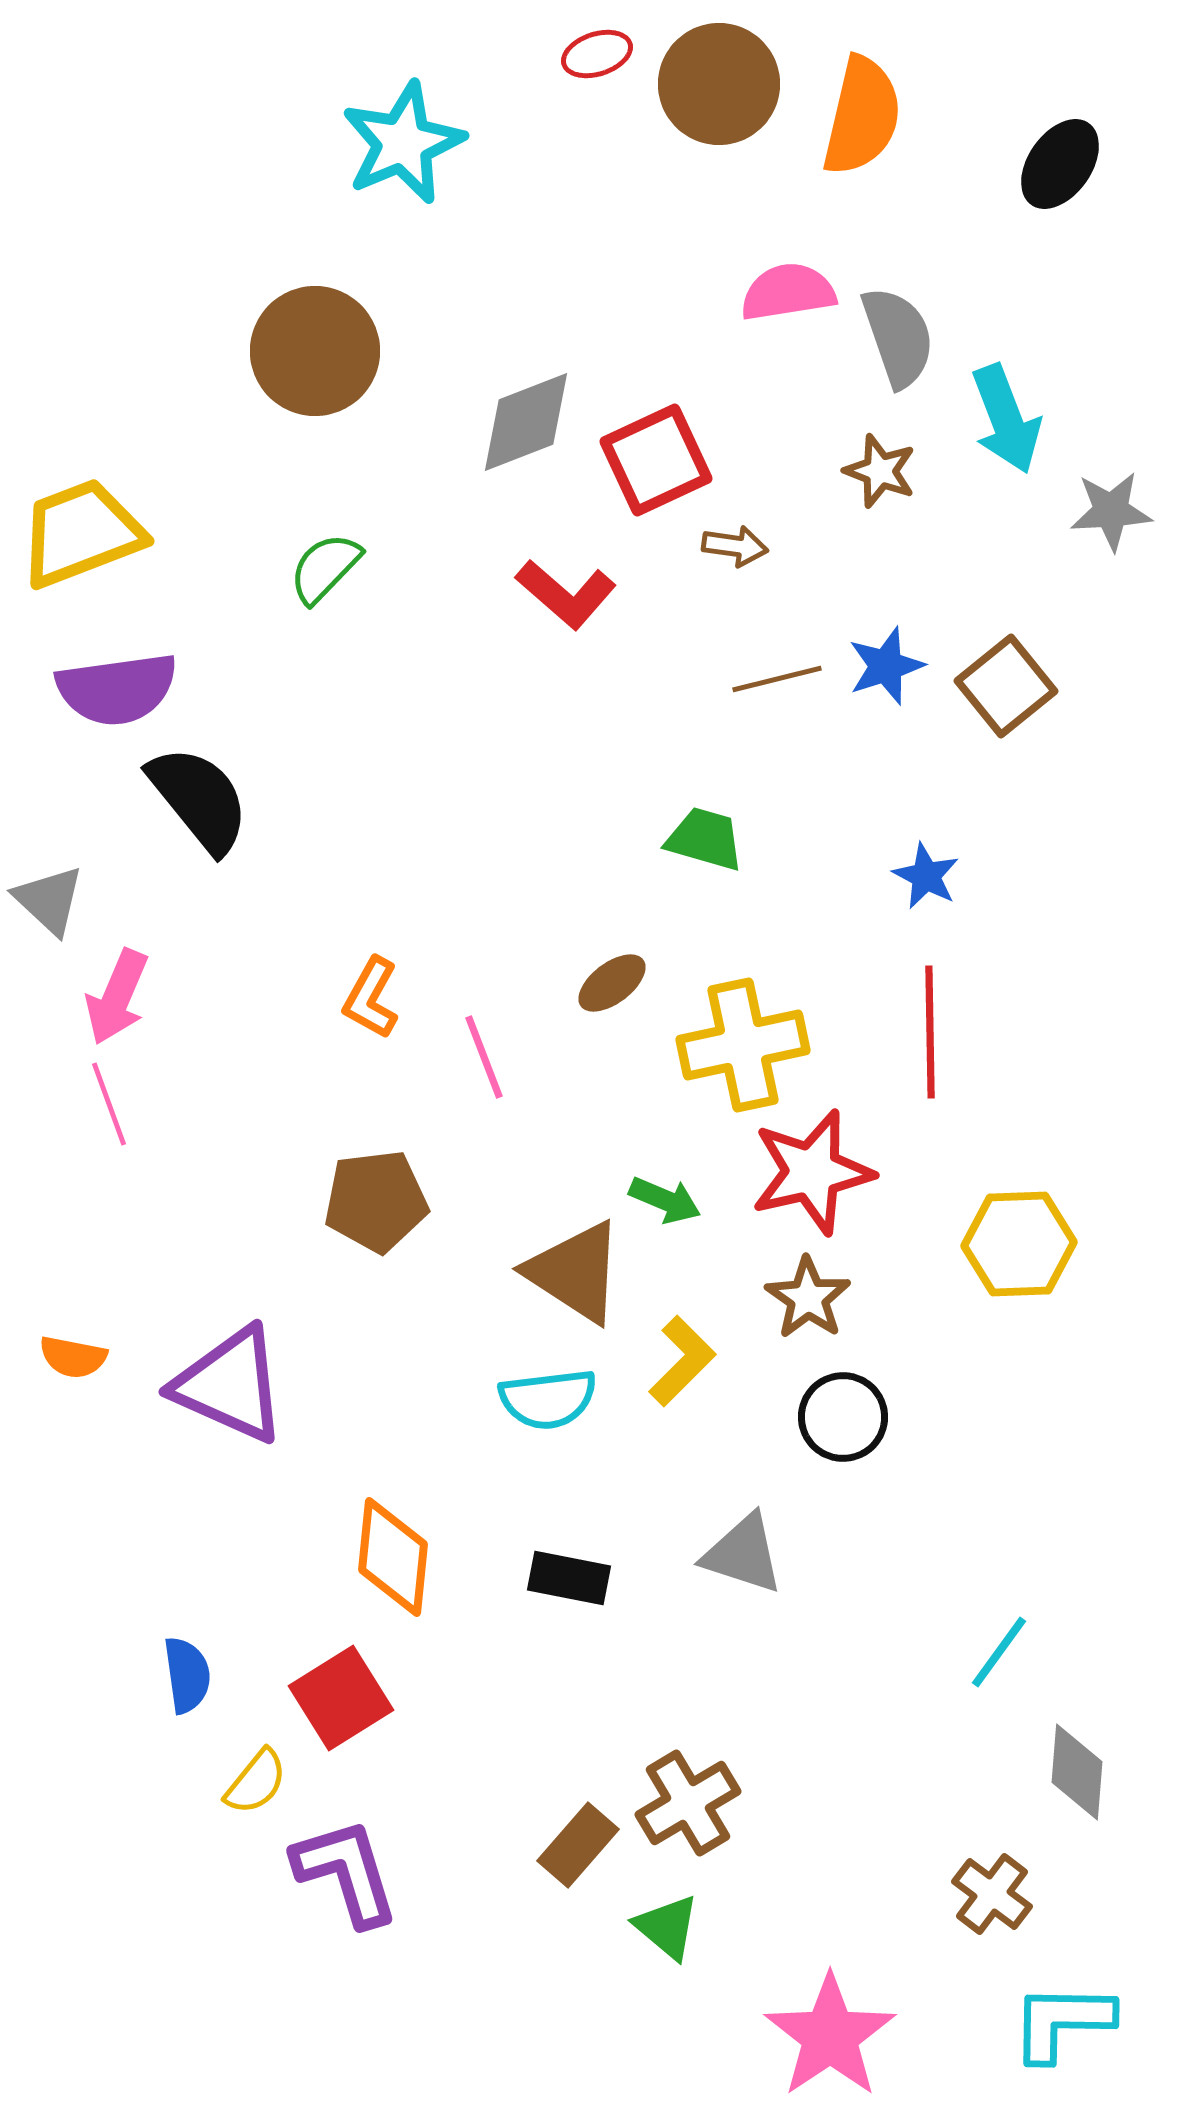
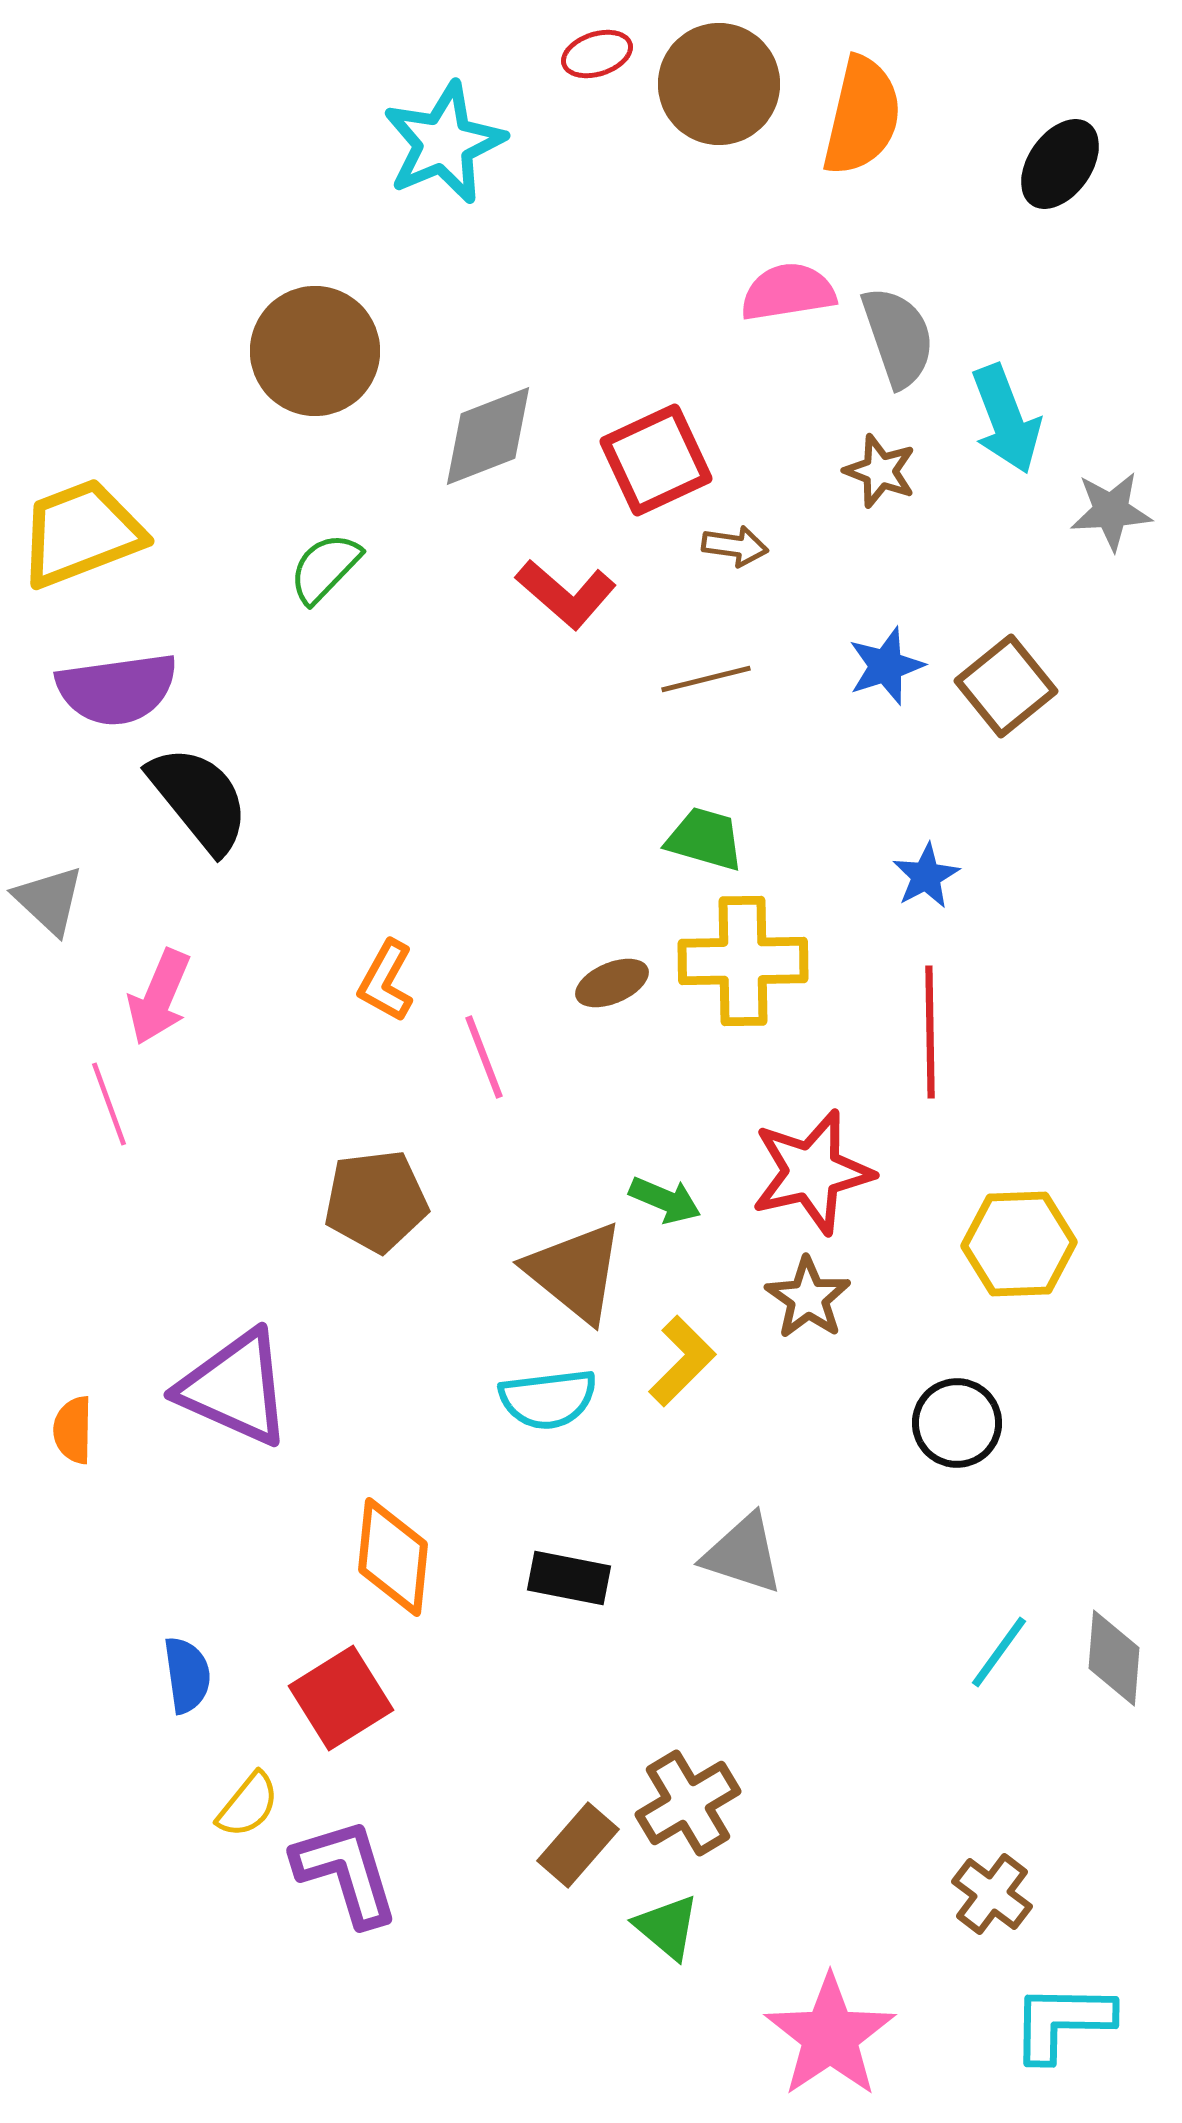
cyan star at (403, 143): moved 41 px right
gray diamond at (526, 422): moved 38 px left, 14 px down
brown line at (777, 679): moved 71 px left
blue star at (926, 876): rotated 16 degrees clockwise
brown ellipse at (612, 983): rotated 14 degrees clockwise
pink arrow at (117, 997): moved 42 px right
orange L-shape at (371, 998): moved 15 px right, 17 px up
yellow cross at (743, 1045): moved 84 px up; rotated 11 degrees clockwise
brown triangle at (575, 1272): rotated 6 degrees clockwise
orange semicircle at (73, 1357): moved 73 px down; rotated 80 degrees clockwise
purple triangle at (230, 1385): moved 5 px right, 3 px down
black circle at (843, 1417): moved 114 px right, 6 px down
gray diamond at (1077, 1772): moved 37 px right, 114 px up
yellow semicircle at (256, 1782): moved 8 px left, 23 px down
